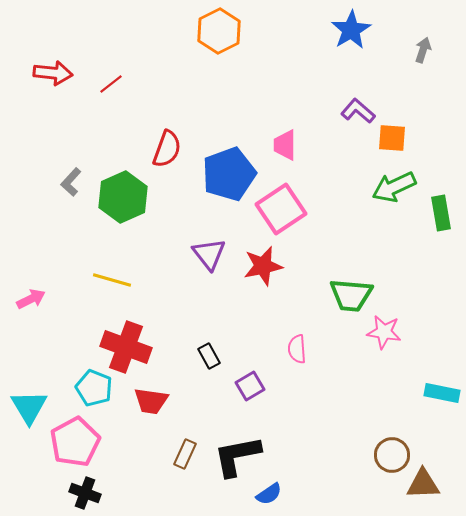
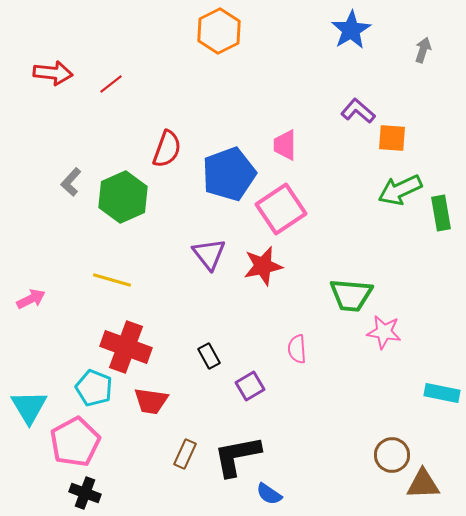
green arrow: moved 6 px right, 3 px down
blue semicircle: rotated 68 degrees clockwise
